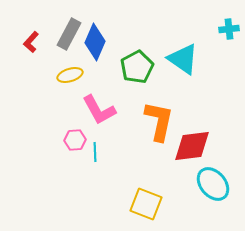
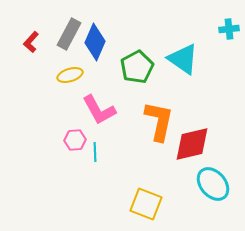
red diamond: moved 2 px up; rotated 6 degrees counterclockwise
